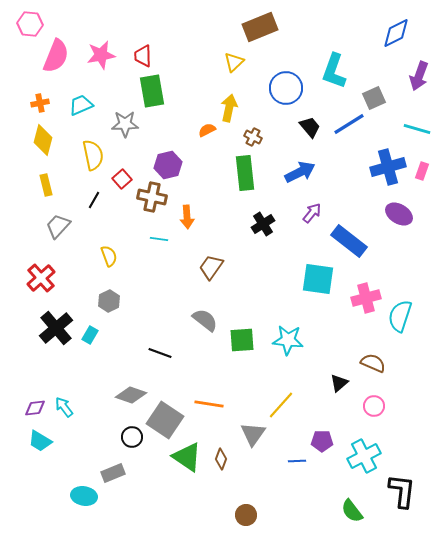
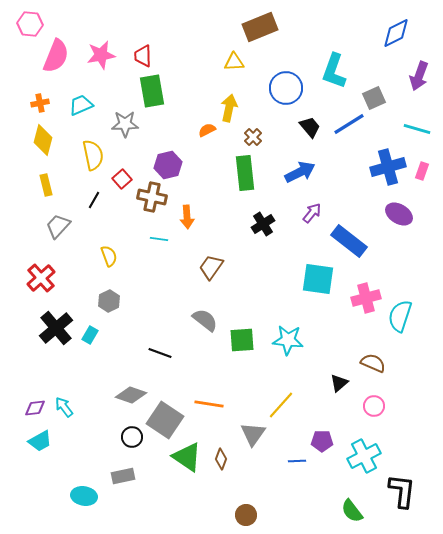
yellow triangle at (234, 62): rotated 40 degrees clockwise
brown cross at (253, 137): rotated 18 degrees clockwise
cyan trapezoid at (40, 441): rotated 60 degrees counterclockwise
gray rectangle at (113, 473): moved 10 px right, 3 px down; rotated 10 degrees clockwise
